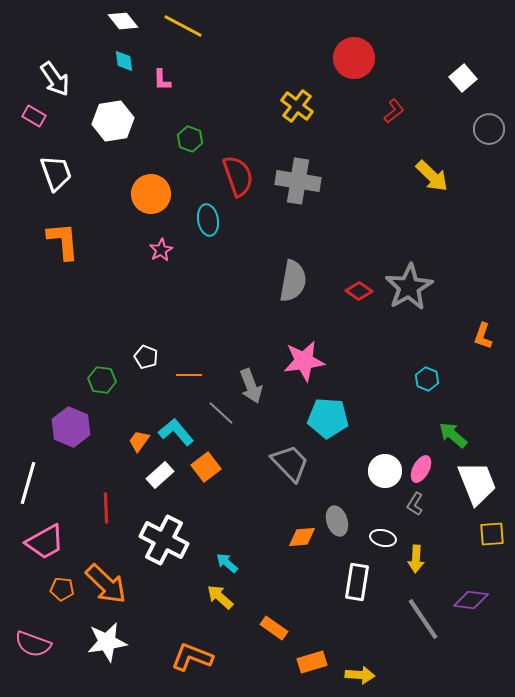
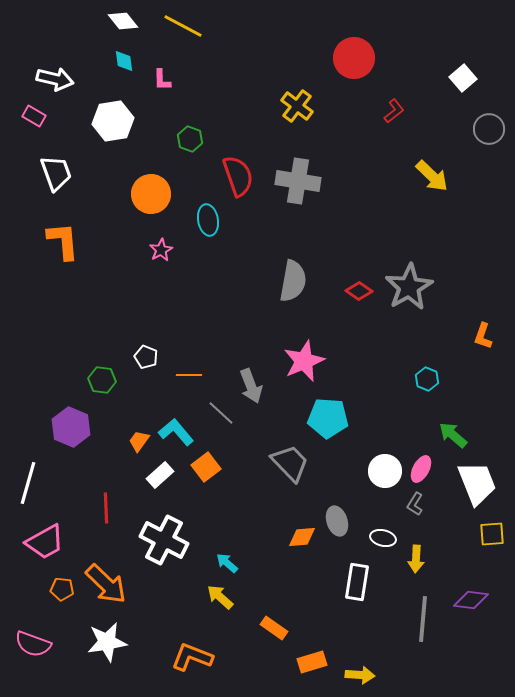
white arrow at (55, 79): rotated 42 degrees counterclockwise
pink star at (304, 361): rotated 15 degrees counterclockwise
gray line at (423, 619): rotated 39 degrees clockwise
